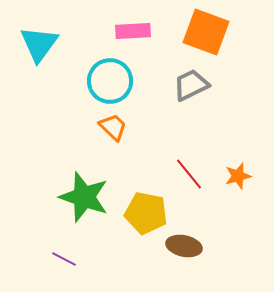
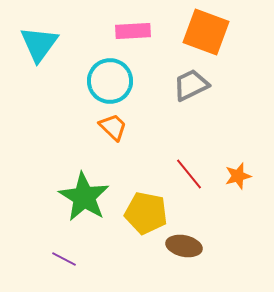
green star: rotated 12 degrees clockwise
